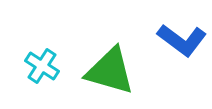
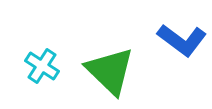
green triangle: rotated 28 degrees clockwise
